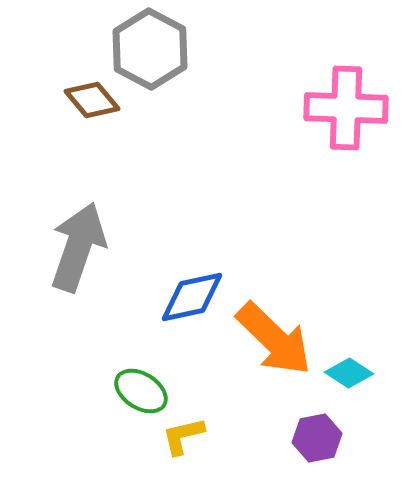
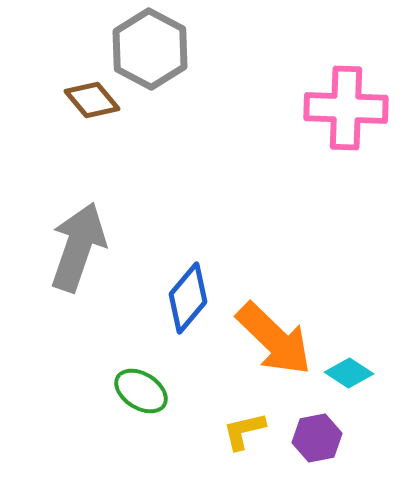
blue diamond: moved 4 px left, 1 px down; rotated 38 degrees counterclockwise
yellow L-shape: moved 61 px right, 5 px up
